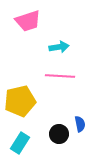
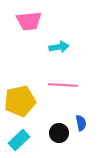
pink trapezoid: moved 1 px right; rotated 12 degrees clockwise
pink line: moved 3 px right, 9 px down
blue semicircle: moved 1 px right, 1 px up
black circle: moved 1 px up
cyan rectangle: moved 1 px left, 3 px up; rotated 15 degrees clockwise
